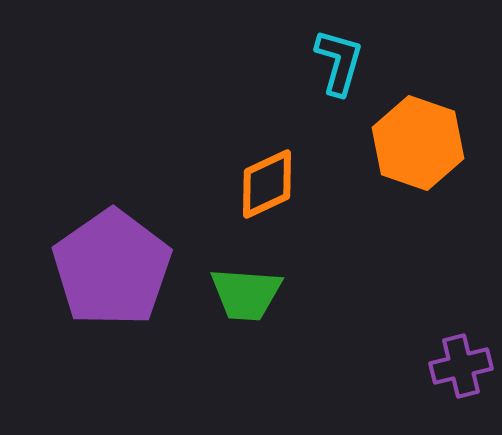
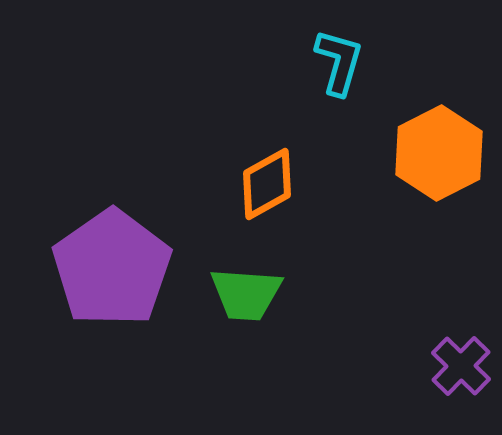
orange hexagon: moved 21 px right, 10 px down; rotated 14 degrees clockwise
orange diamond: rotated 4 degrees counterclockwise
purple cross: rotated 32 degrees counterclockwise
